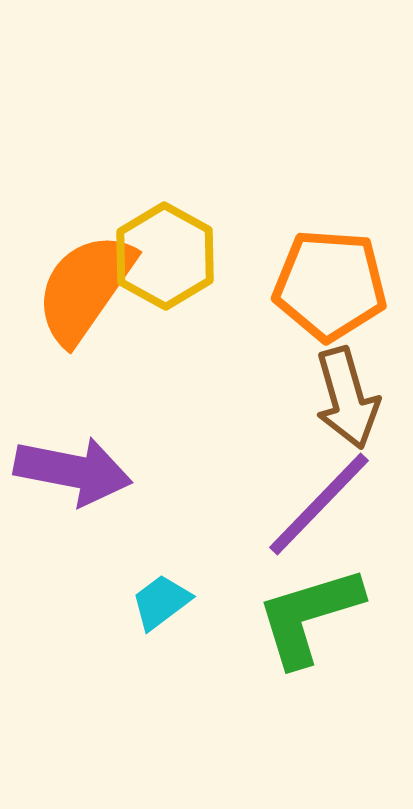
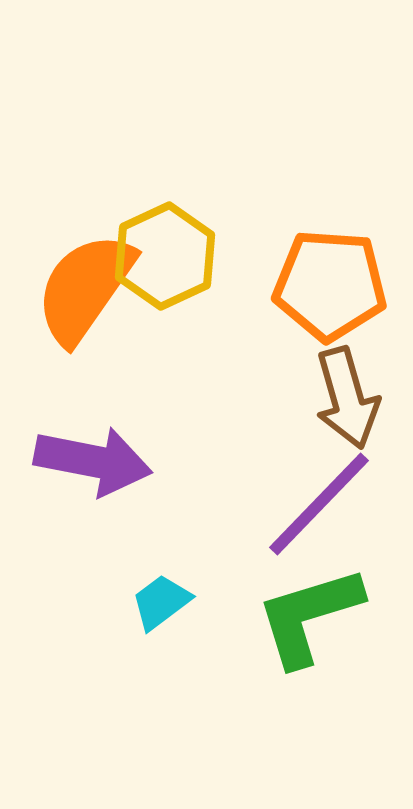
yellow hexagon: rotated 6 degrees clockwise
purple arrow: moved 20 px right, 10 px up
